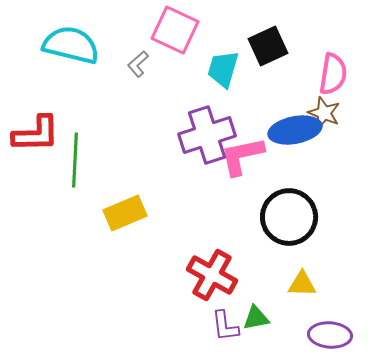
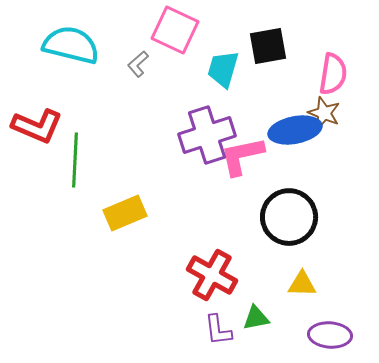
black square: rotated 15 degrees clockwise
red L-shape: moved 1 px right, 8 px up; rotated 24 degrees clockwise
purple L-shape: moved 7 px left, 4 px down
